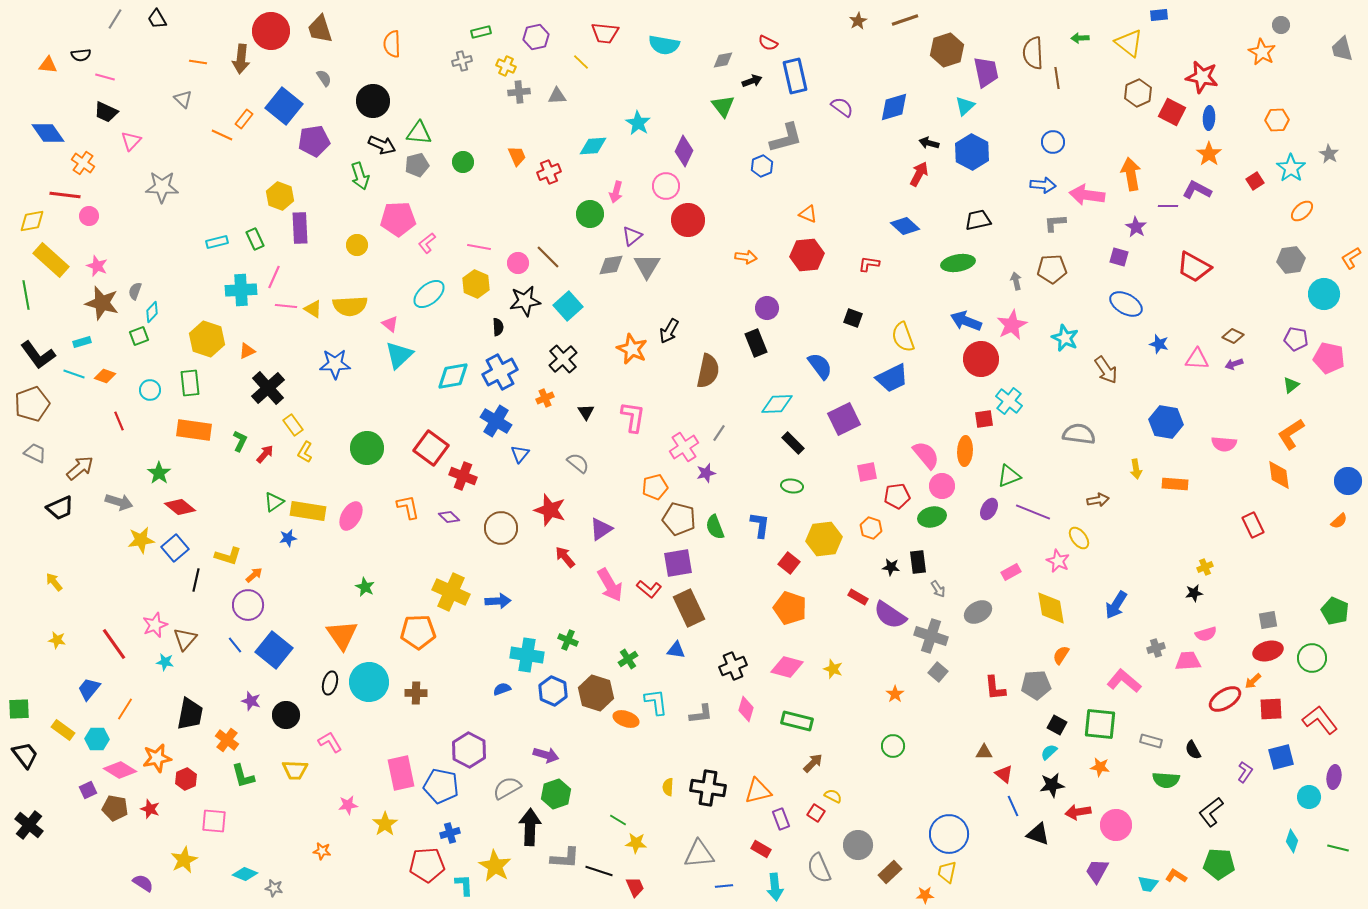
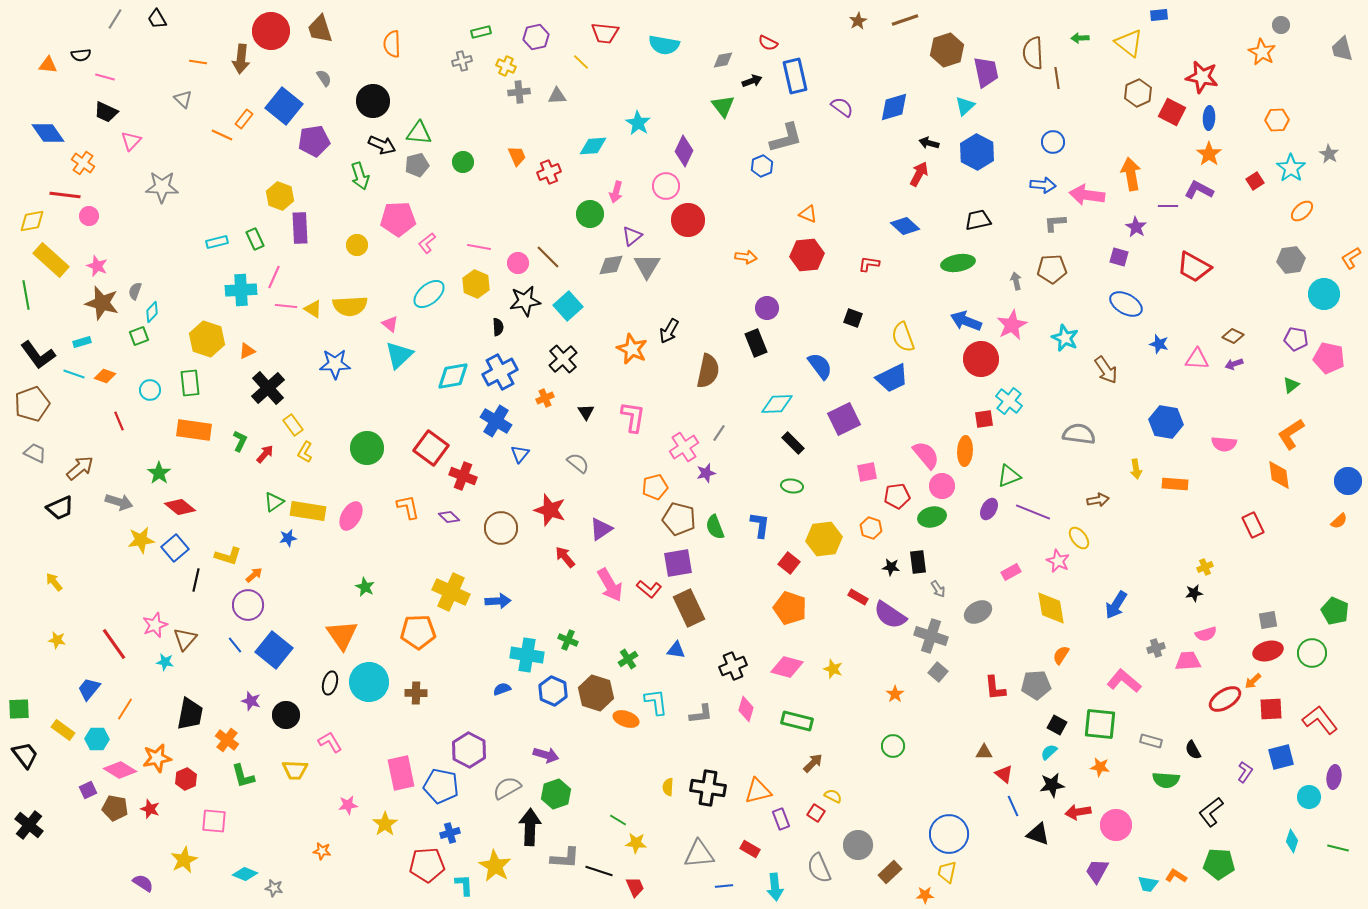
blue hexagon at (972, 152): moved 5 px right
purple L-shape at (1197, 190): moved 2 px right
green circle at (1312, 658): moved 5 px up
red rectangle at (761, 849): moved 11 px left
